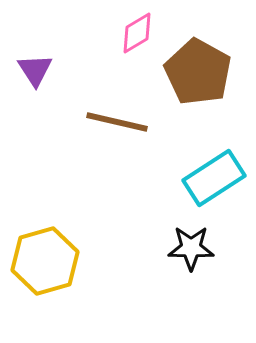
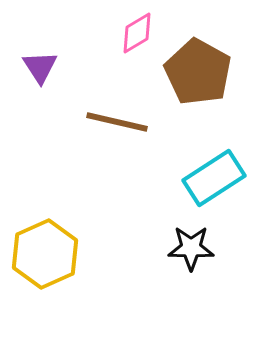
purple triangle: moved 5 px right, 3 px up
yellow hexagon: moved 7 px up; rotated 8 degrees counterclockwise
